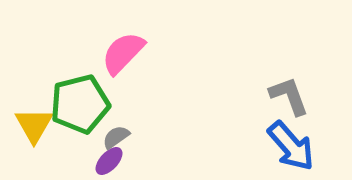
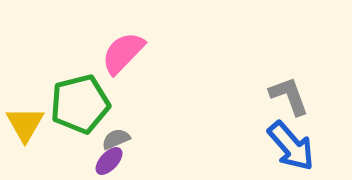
yellow triangle: moved 9 px left, 1 px up
gray semicircle: moved 2 px down; rotated 12 degrees clockwise
